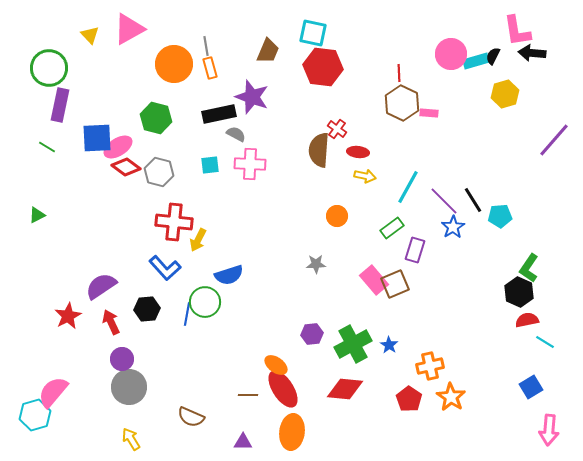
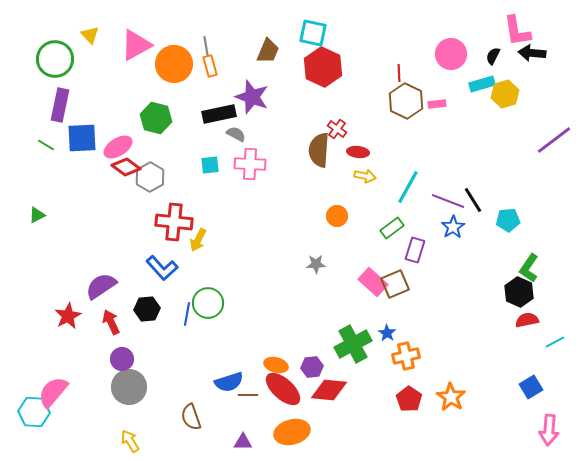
pink triangle at (129, 29): moved 7 px right, 16 px down
cyan rectangle at (476, 61): moved 6 px right, 23 px down
red hexagon at (323, 67): rotated 18 degrees clockwise
green circle at (49, 68): moved 6 px right, 9 px up
orange rectangle at (210, 68): moved 2 px up
brown hexagon at (402, 103): moved 4 px right, 2 px up
pink rectangle at (429, 113): moved 8 px right, 9 px up; rotated 12 degrees counterclockwise
blue square at (97, 138): moved 15 px left
purple line at (554, 140): rotated 12 degrees clockwise
green line at (47, 147): moved 1 px left, 2 px up
gray hexagon at (159, 172): moved 9 px left, 5 px down; rotated 16 degrees clockwise
purple line at (444, 201): moved 4 px right; rotated 24 degrees counterclockwise
cyan pentagon at (500, 216): moved 8 px right, 4 px down
blue L-shape at (165, 268): moved 3 px left
blue semicircle at (229, 275): moved 107 px down
pink rectangle at (374, 280): moved 1 px left, 2 px down; rotated 8 degrees counterclockwise
green circle at (205, 302): moved 3 px right, 1 px down
purple hexagon at (312, 334): moved 33 px down
cyan line at (545, 342): moved 10 px right; rotated 60 degrees counterclockwise
blue star at (389, 345): moved 2 px left, 12 px up
orange ellipse at (276, 365): rotated 20 degrees counterclockwise
orange cross at (430, 366): moved 24 px left, 10 px up
red ellipse at (283, 389): rotated 15 degrees counterclockwise
red diamond at (345, 389): moved 16 px left, 1 px down
cyan hexagon at (35, 415): moved 1 px left, 3 px up; rotated 20 degrees clockwise
brown semicircle at (191, 417): rotated 48 degrees clockwise
orange ellipse at (292, 432): rotated 68 degrees clockwise
yellow arrow at (131, 439): moved 1 px left, 2 px down
